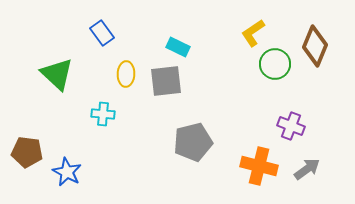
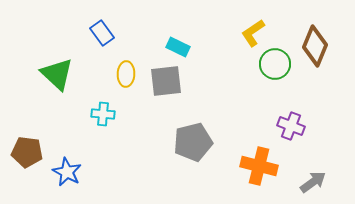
gray arrow: moved 6 px right, 13 px down
